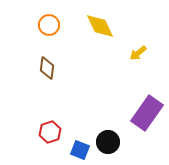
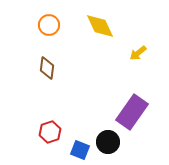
purple rectangle: moved 15 px left, 1 px up
